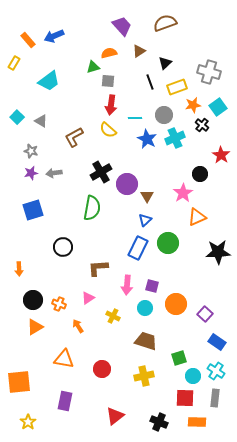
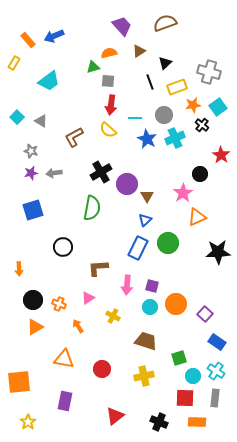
cyan circle at (145, 308): moved 5 px right, 1 px up
